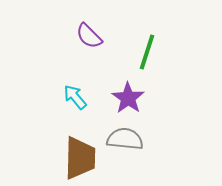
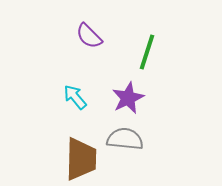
purple star: rotated 12 degrees clockwise
brown trapezoid: moved 1 px right, 1 px down
